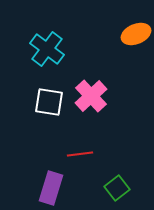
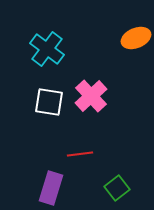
orange ellipse: moved 4 px down
